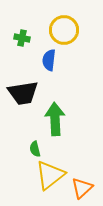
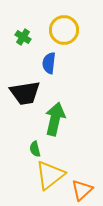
green cross: moved 1 px right, 1 px up; rotated 21 degrees clockwise
blue semicircle: moved 3 px down
black trapezoid: moved 2 px right
green arrow: rotated 16 degrees clockwise
orange triangle: moved 2 px down
